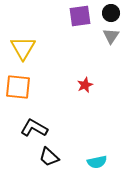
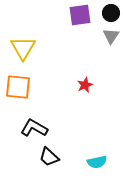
purple square: moved 1 px up
